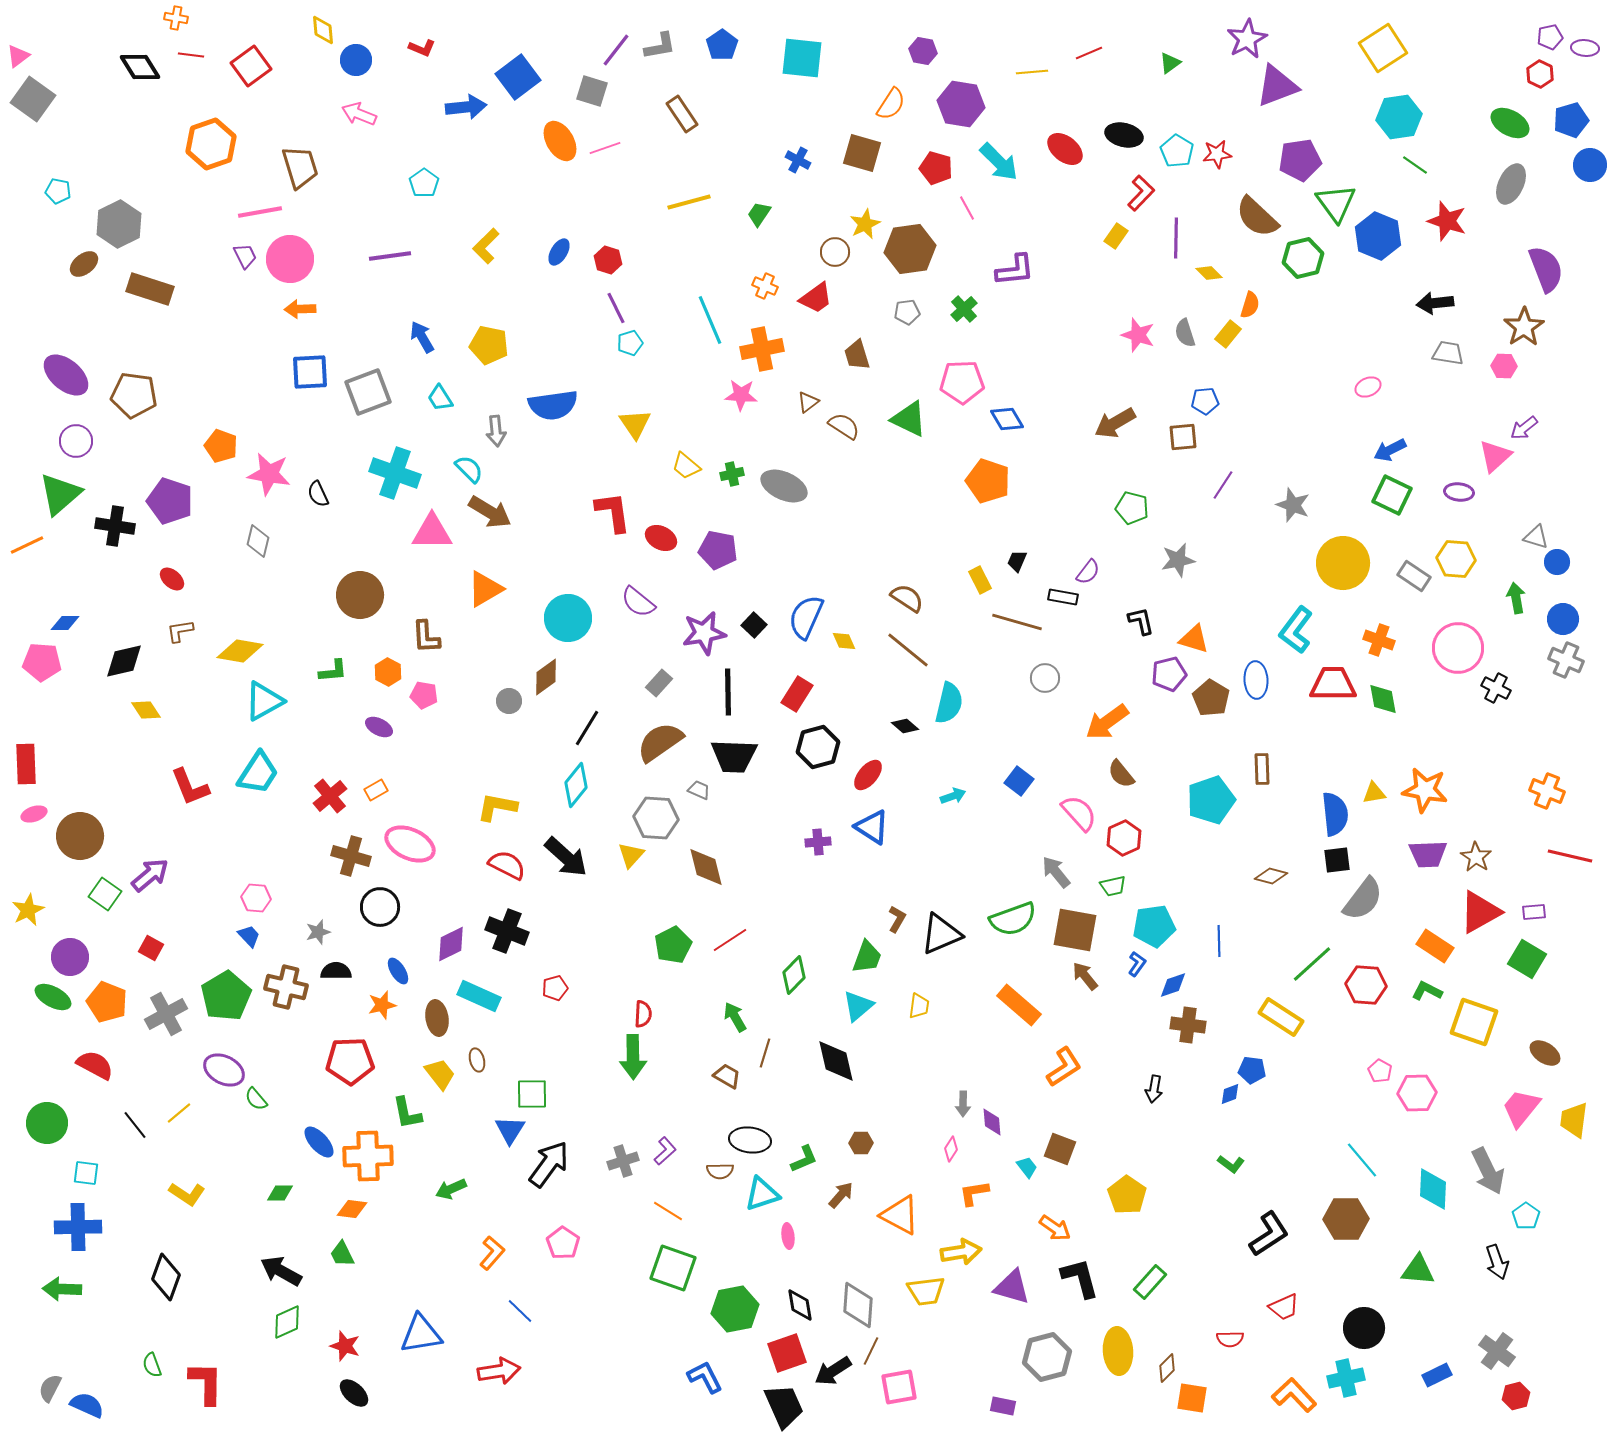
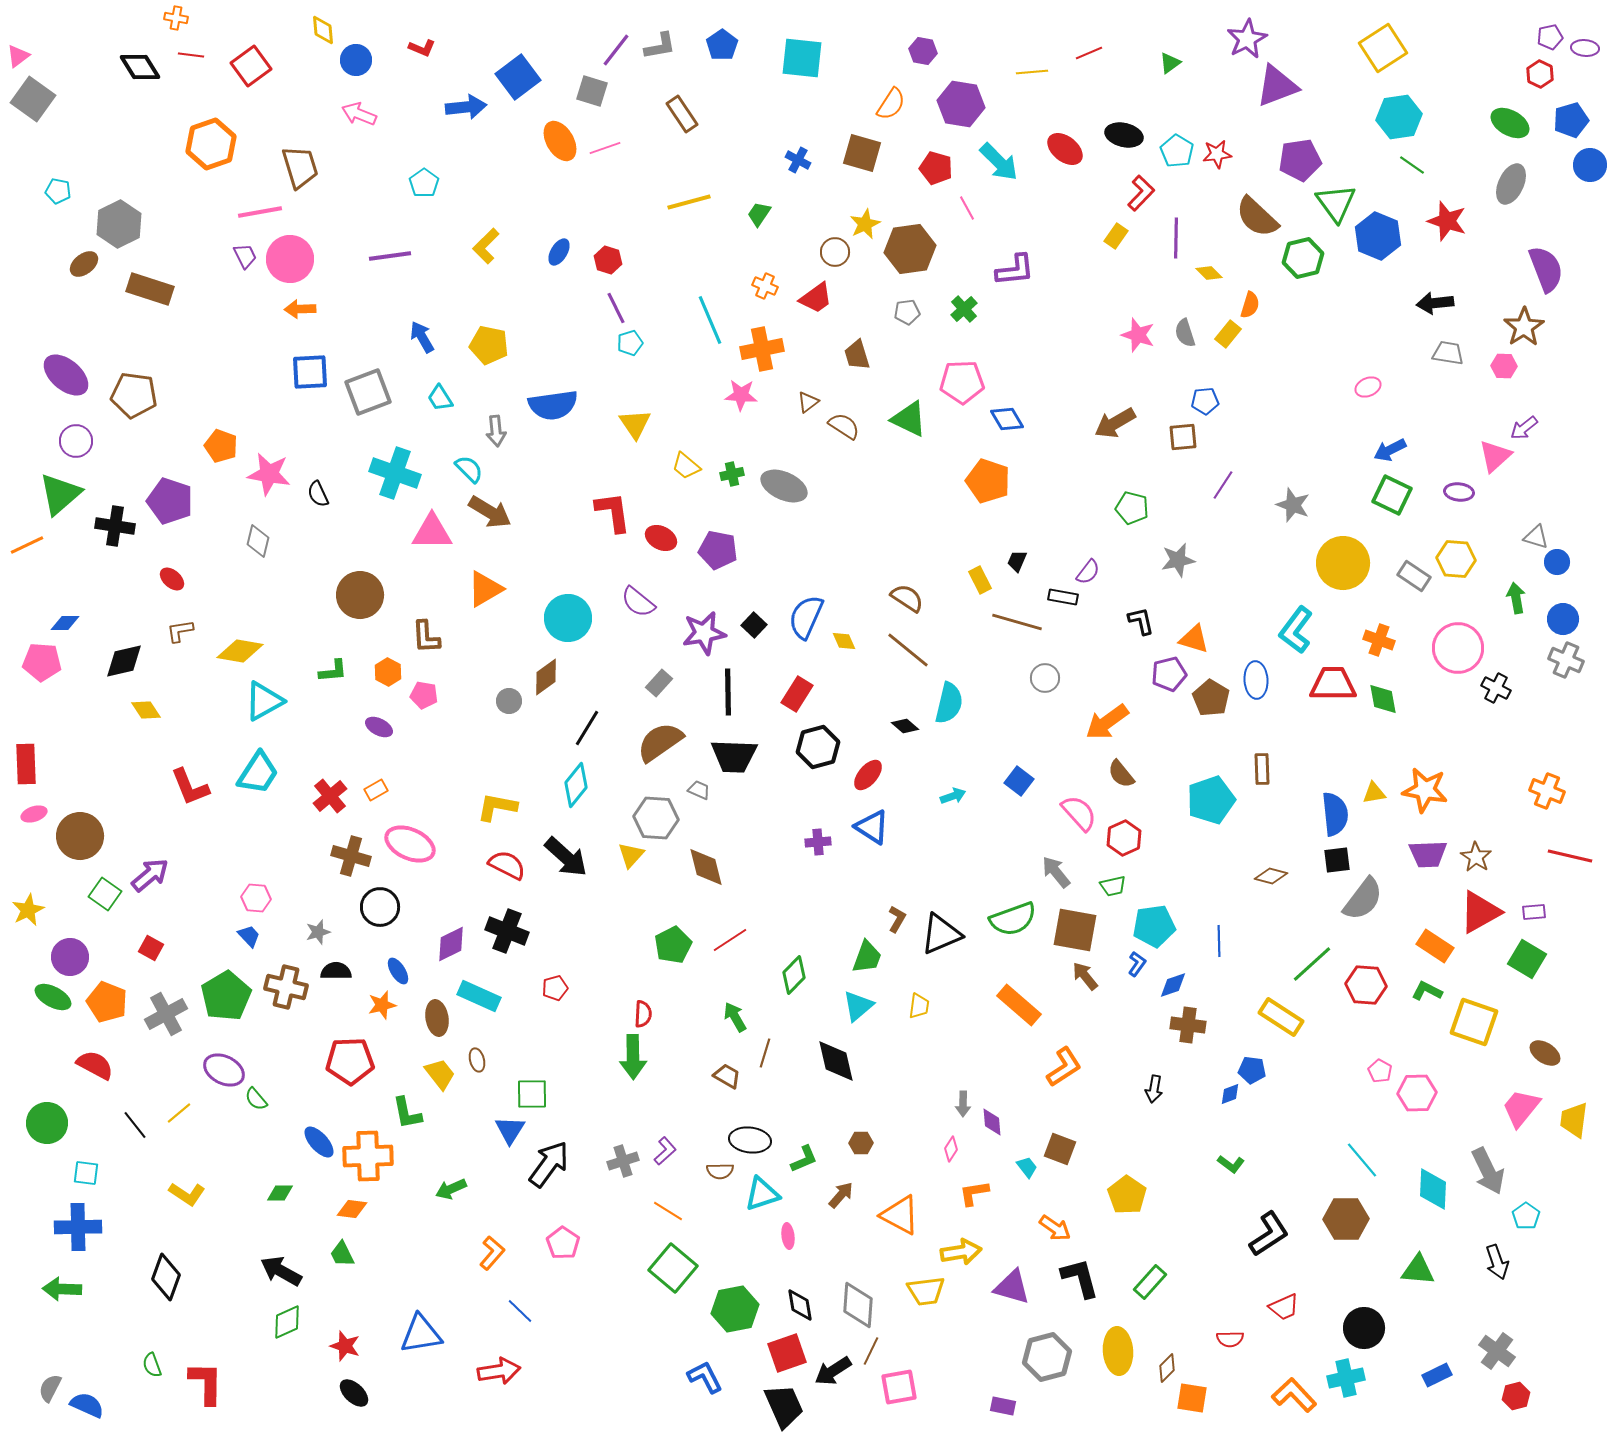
green line at (1415, 165): moved 3 px left
green square at (673, 1268): rotated 21 degrees clockwise
